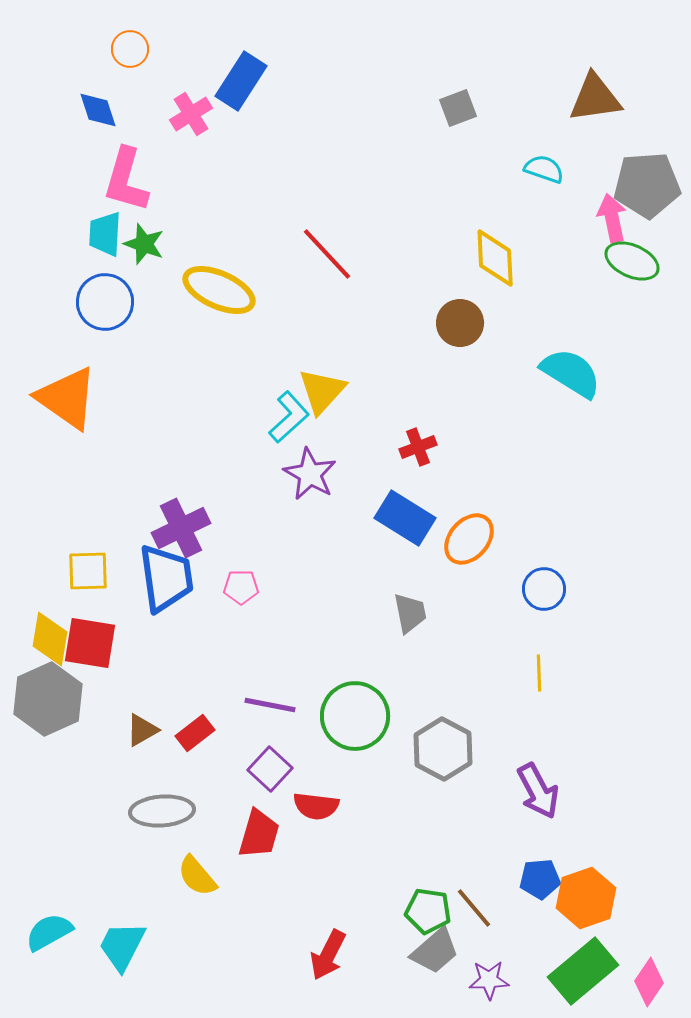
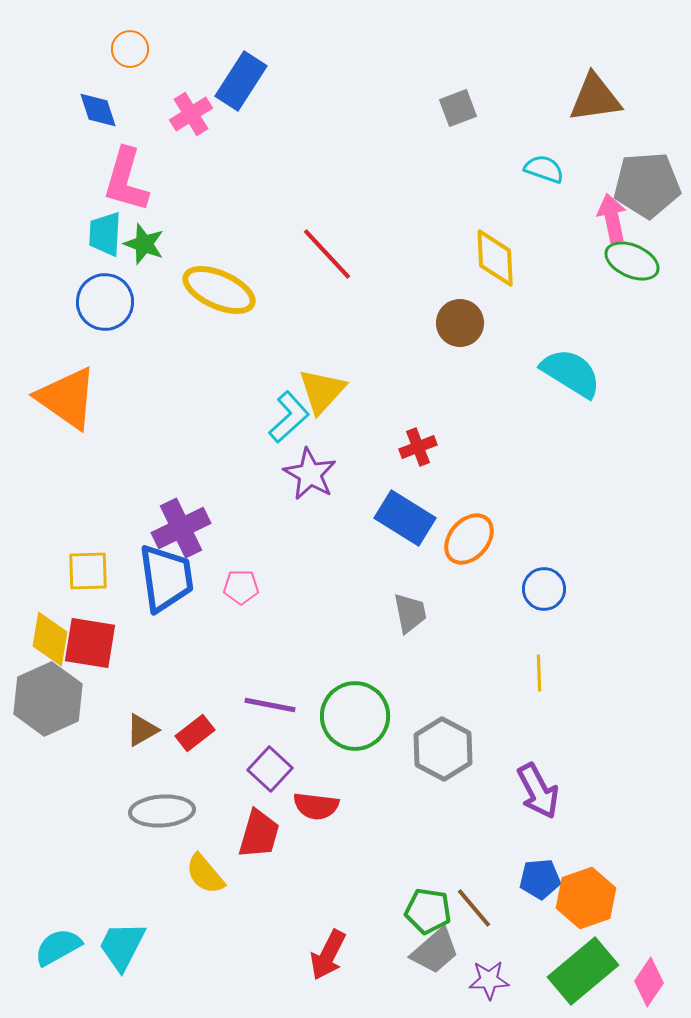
yellow semicircle at (197, 876): moved 8 px right, 2 px up
cyan semicircle at (49, 932): moved 9 px right, 15 px down
